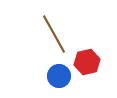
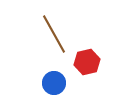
blue circle: moved 5 px left, 7 px down
